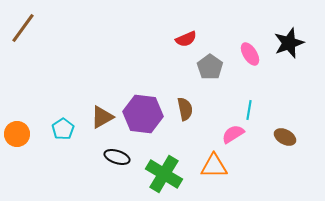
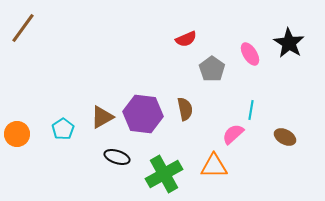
black star: rotated 20 degrees counterclockwise
gray pentagon: moved 2 px right, 2 px down
cyan line: moved 2 px right
pink semicircle: rotated 10 degrees counterclockwise
green cross: rotated 30 degrees clockwise
